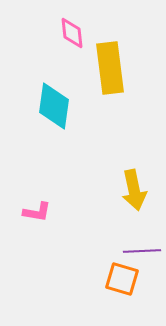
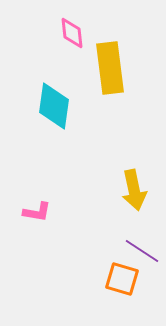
purple line: rotated 36 degrees clockwise
